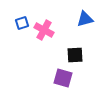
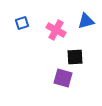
blue triangle: moved 1 px right, 2 px down
pink cross: moved 12 px right
black square: moved 2 px down
